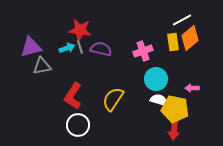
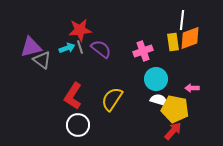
white line: rotated 54 degrees counterclockwise
red star: rotated 15 degrees counterclockwise
orange diamond: rotated 20 degrees clockwise
purple semicircle: rotated 25 degrees clockwise
gray triangle: moved 6 px up; rotated 48 degrees clockwise
yellow semicircle: moved 1 px left
red arrow: moved 1 px left, 1 px down; rotated 144 degrees counterclockwise
